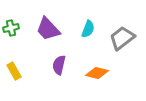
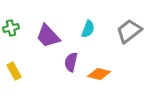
purple trapezoid: moved 7 px down
gray trapezoid: moved 7 px right, 7 px up
purple semicircle: moved 12 px right, 3 px up
orange diamond: moved 2 px right, 1 px down
